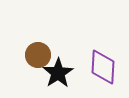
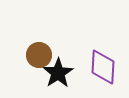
brown circle: moved 1 px right
